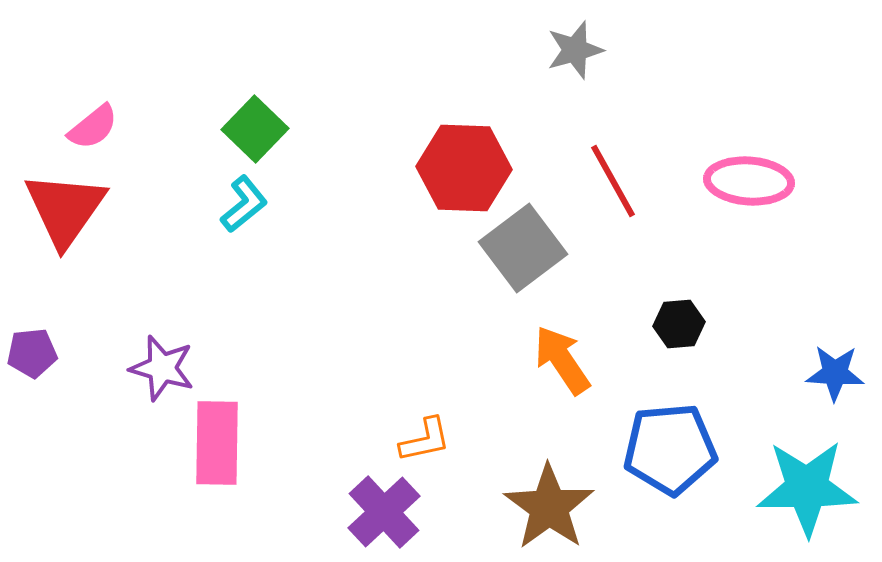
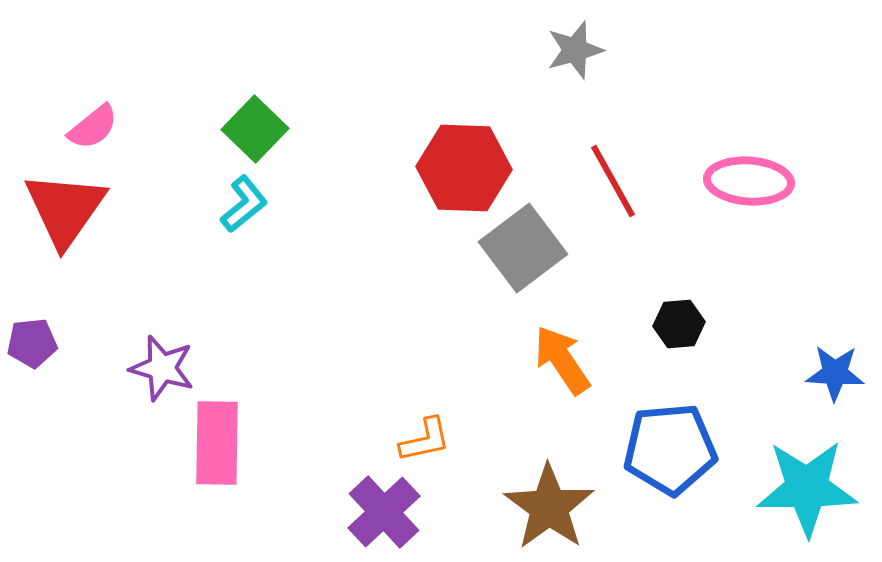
purple pentagon: moved 10 px up
